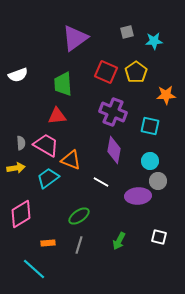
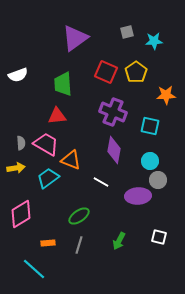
pink trapezoid: moved 1 px up
gray circle: moved 1 px up
